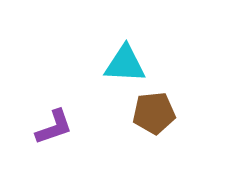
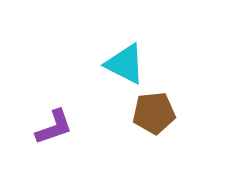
cyan triangle: rotated 24 degrees clockwise
